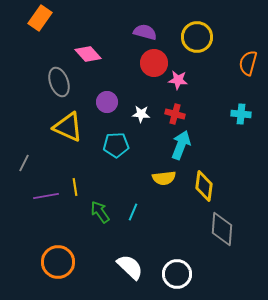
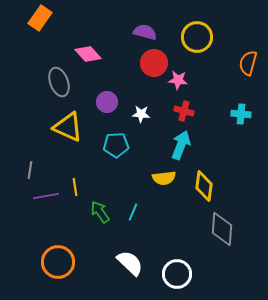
red cross: moved 9 px right, 3 px up
gray line: moved 6 px right, 7 px down; rotated 18 degrees counterclockwise
white semicircle: moved 4 px up
